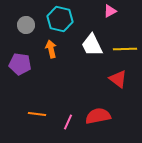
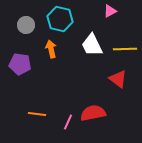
red semicircle: moved 5 px left, 3 px up
